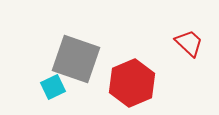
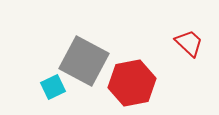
gray square: moved 8 px right, 2 px down; rotated 9 degrees clockwise
red hexagon: rotated 12 degrees clockwise
